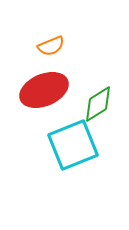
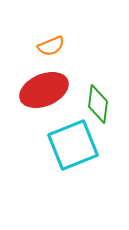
green diamond: rotated 51 degrees counterclockwise
